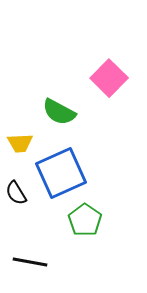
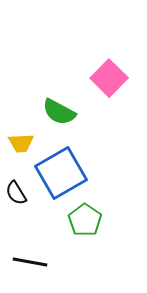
yellow trapezoid: moved 1 px right
blue square: rotated 6 degrees counterclockwise
